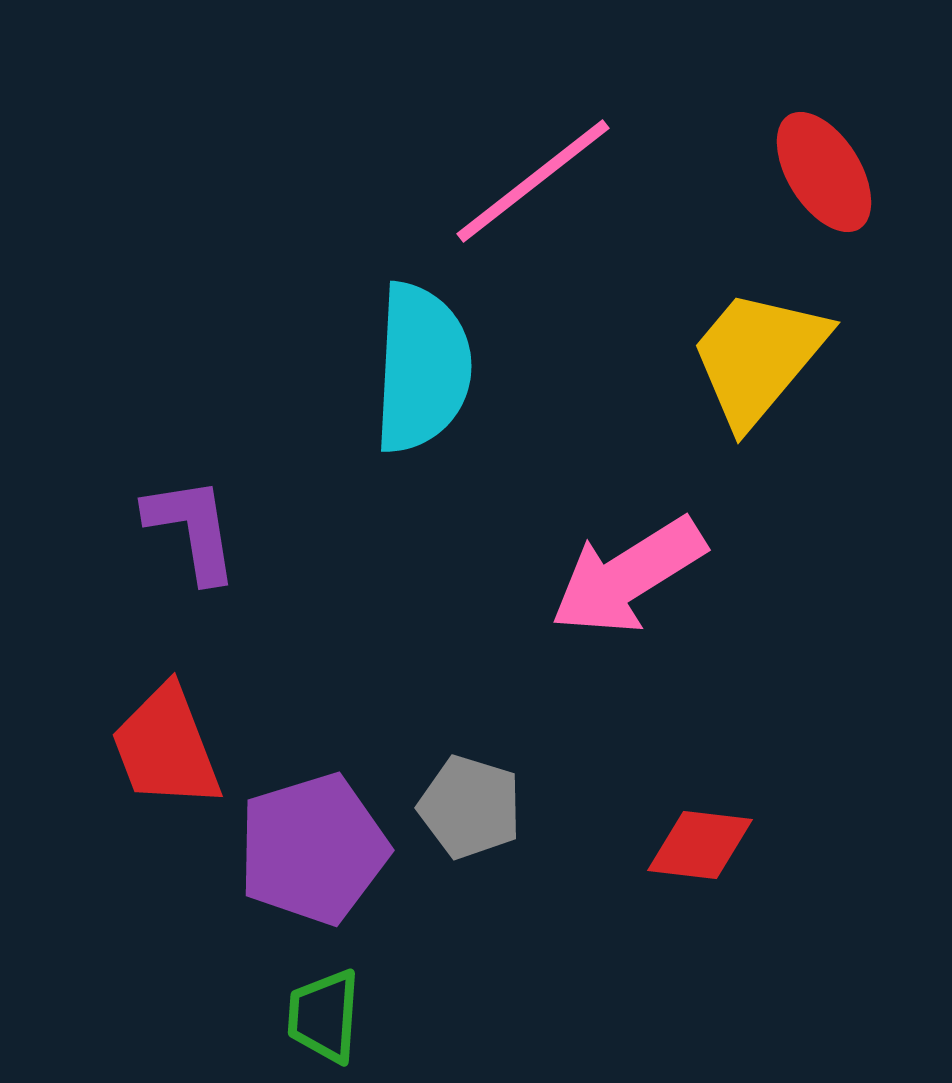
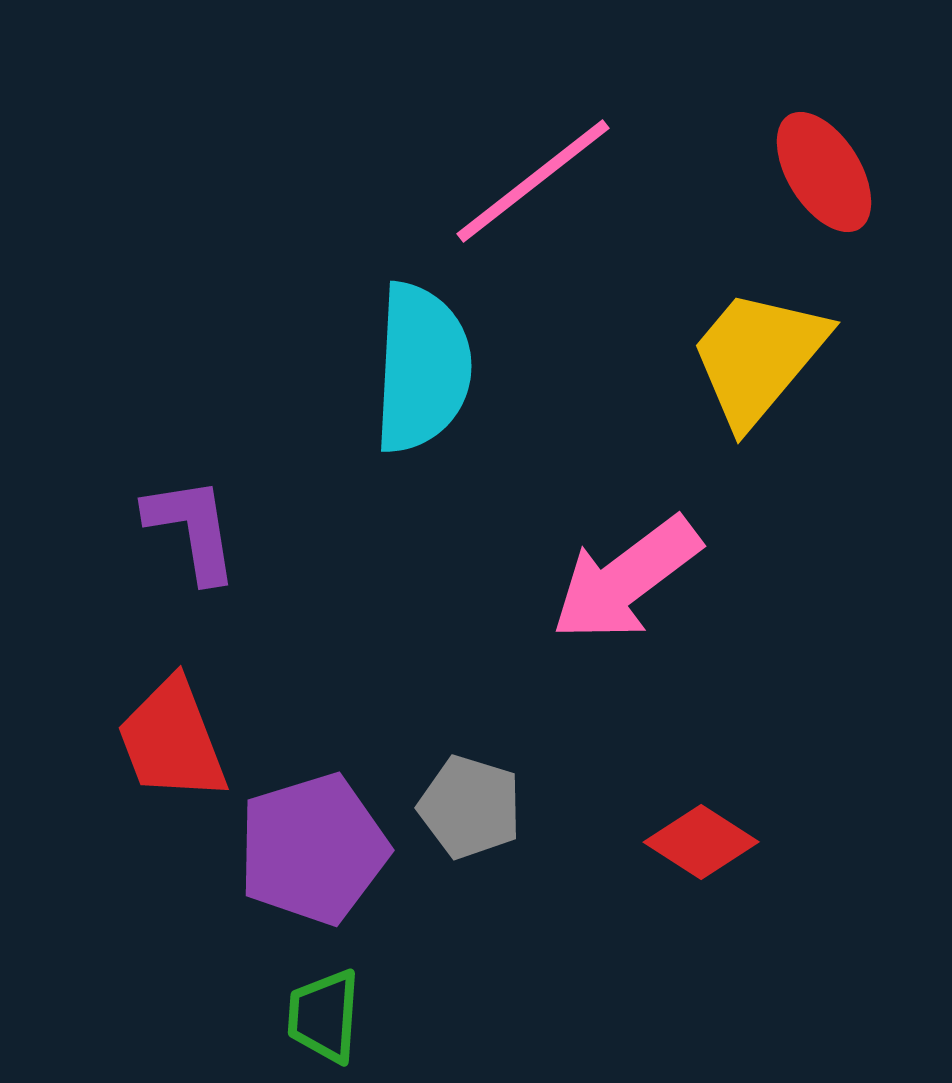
pink arrow: moved 2 px left, 3 px down; rotated 5 degrees counterclockwise
red trapezoid: moved 6 px right, 7 px up
red diamond: moved 1 px right, 3 px up; rotated 26 degrees clockwise
